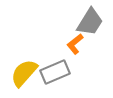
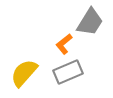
orange L-shape: moved 11 px left
gray rectangle: moved 13 px right
